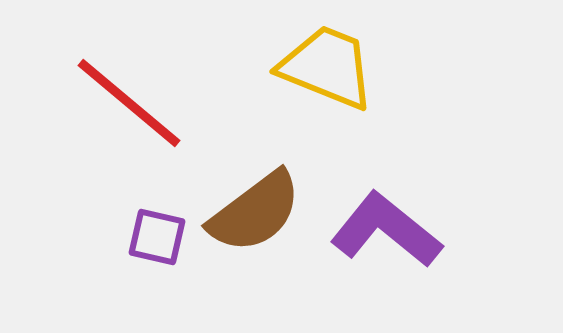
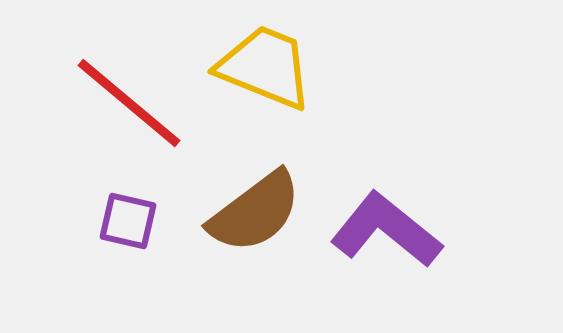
yellow trapezoid: moved 62 px left
purple square: moved 29 px left, 16 px up
